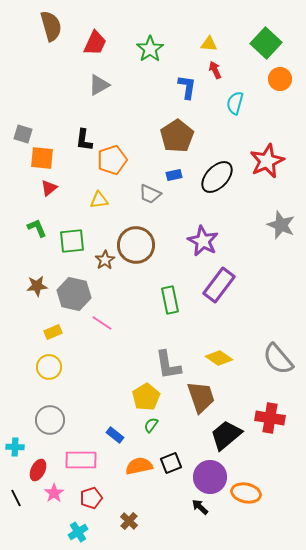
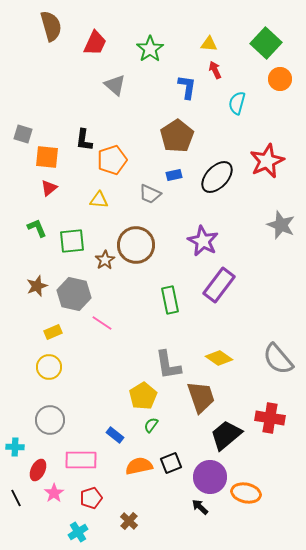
gray triangle at (99, 85): moved 16 px right; rotated 50 degrees counterclockwise
cyan semicircle at (235, 103): moved 2 px right
orange square at (42, 158): moved 5 px right, 1 px up
yellow triangle at (99, 200): rotated 12 degrees clockwise
brown star at (37, 286): rotated 15 degrees counterclockwise
yellow pentagon at (146, 397): moved 3 px left, 1 px up
